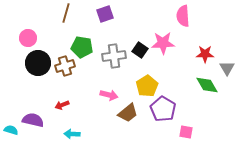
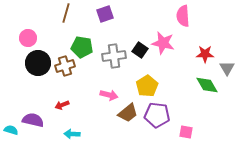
pink star: rotated 15 degrees clockwise
purple pentagon: moved 6 px left, 6 px down; rotated 25 degrees counterclockwise
